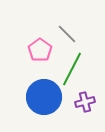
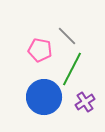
gray line: moved 2 px down
pink pentagon: rotated 25 degrees counterclockwise
purple cross: rotated 18 degrees counterclockwise
